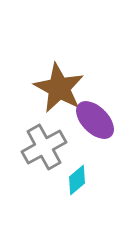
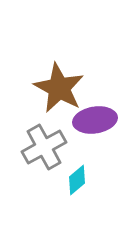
purple ellipse: rotated 54 degrees counterclockwise
